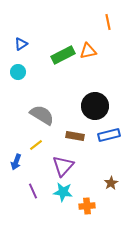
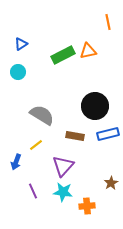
blue rectangle: moved 1 px left, 1 px up
